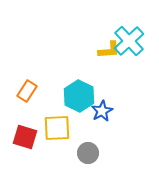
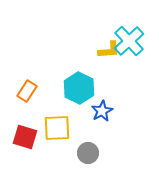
cyan hexagon: moved 8 px up
